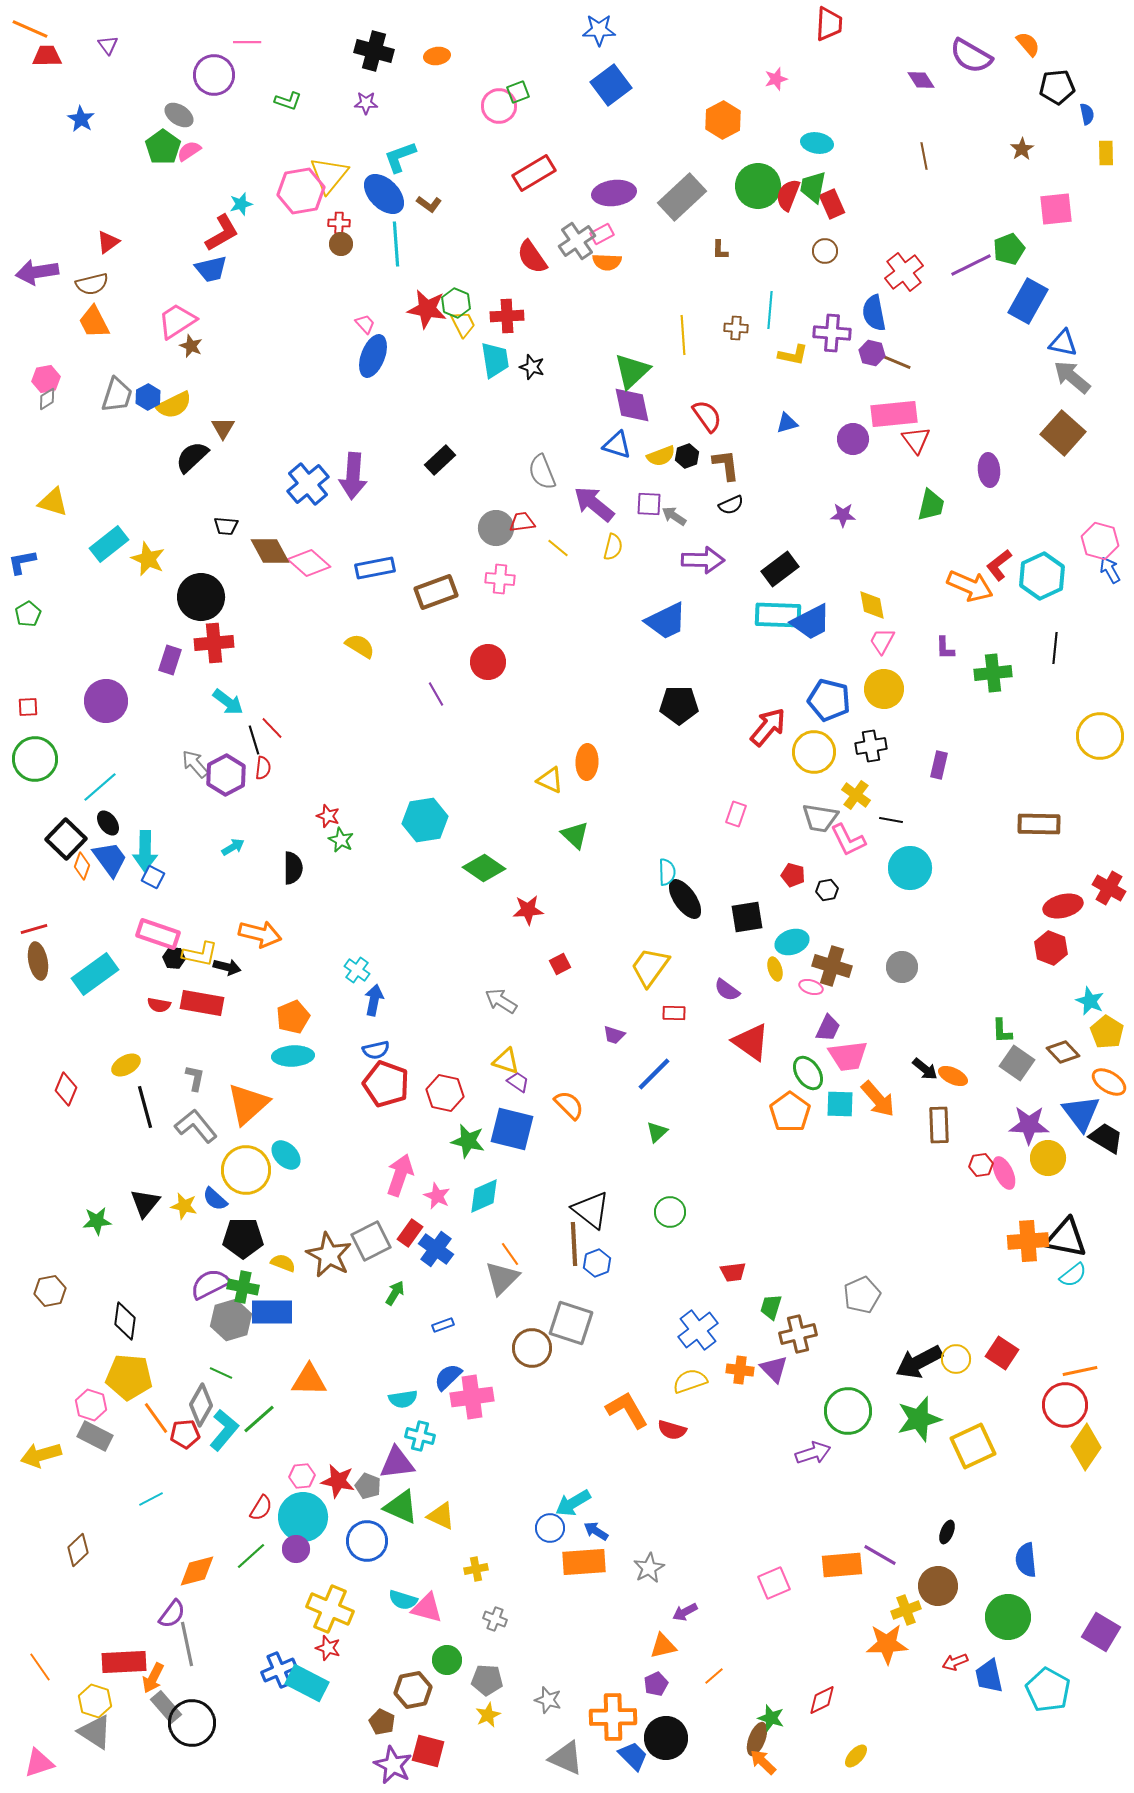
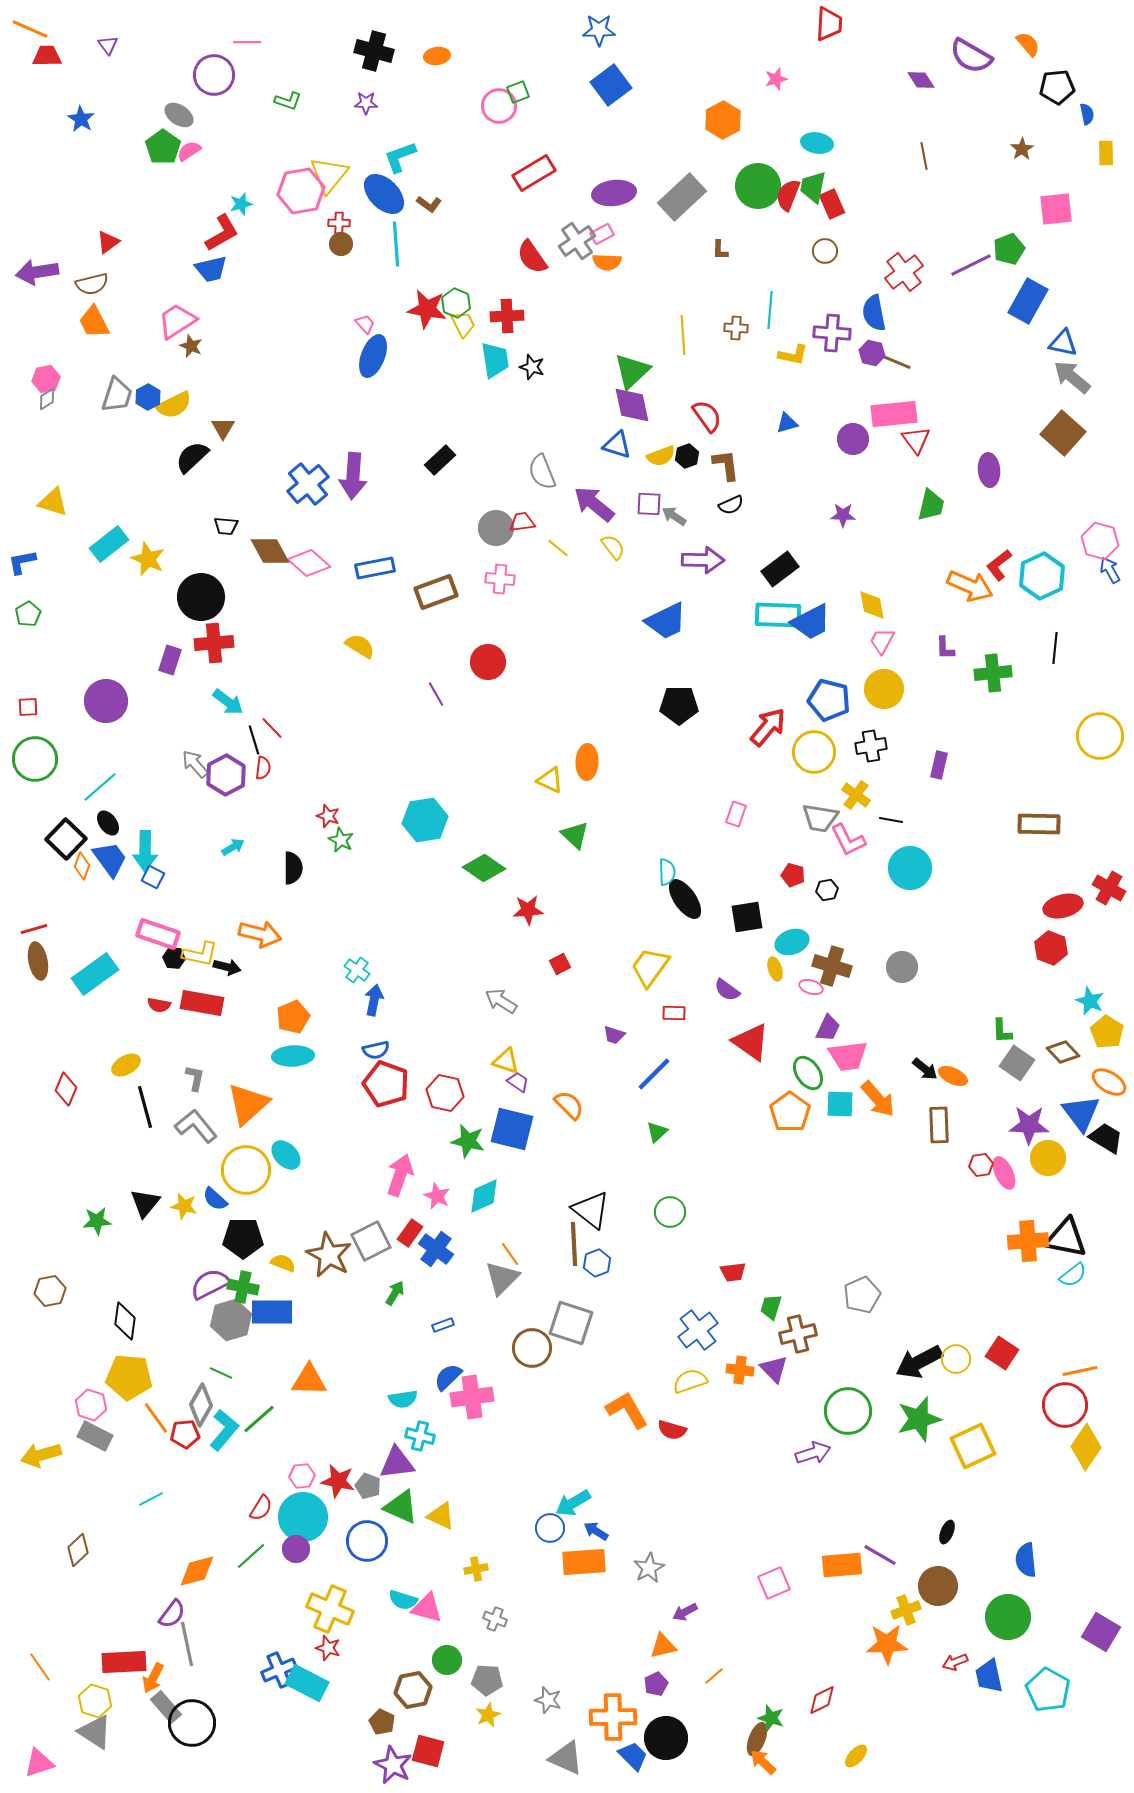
yellow semicircle at (613, 547): rotated 52 degrees counterclockwise
